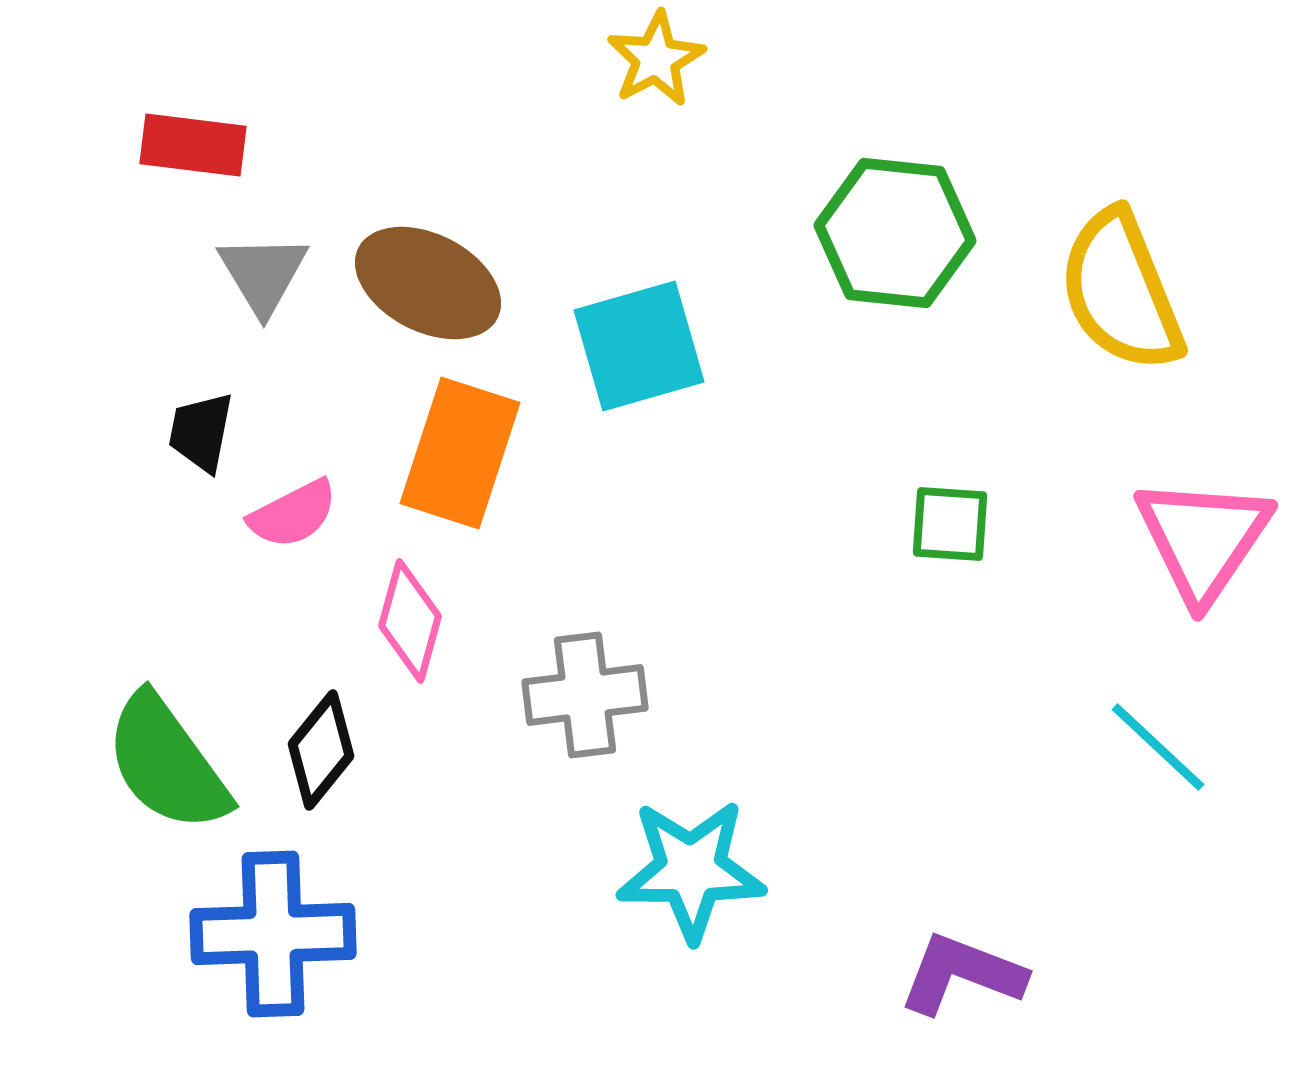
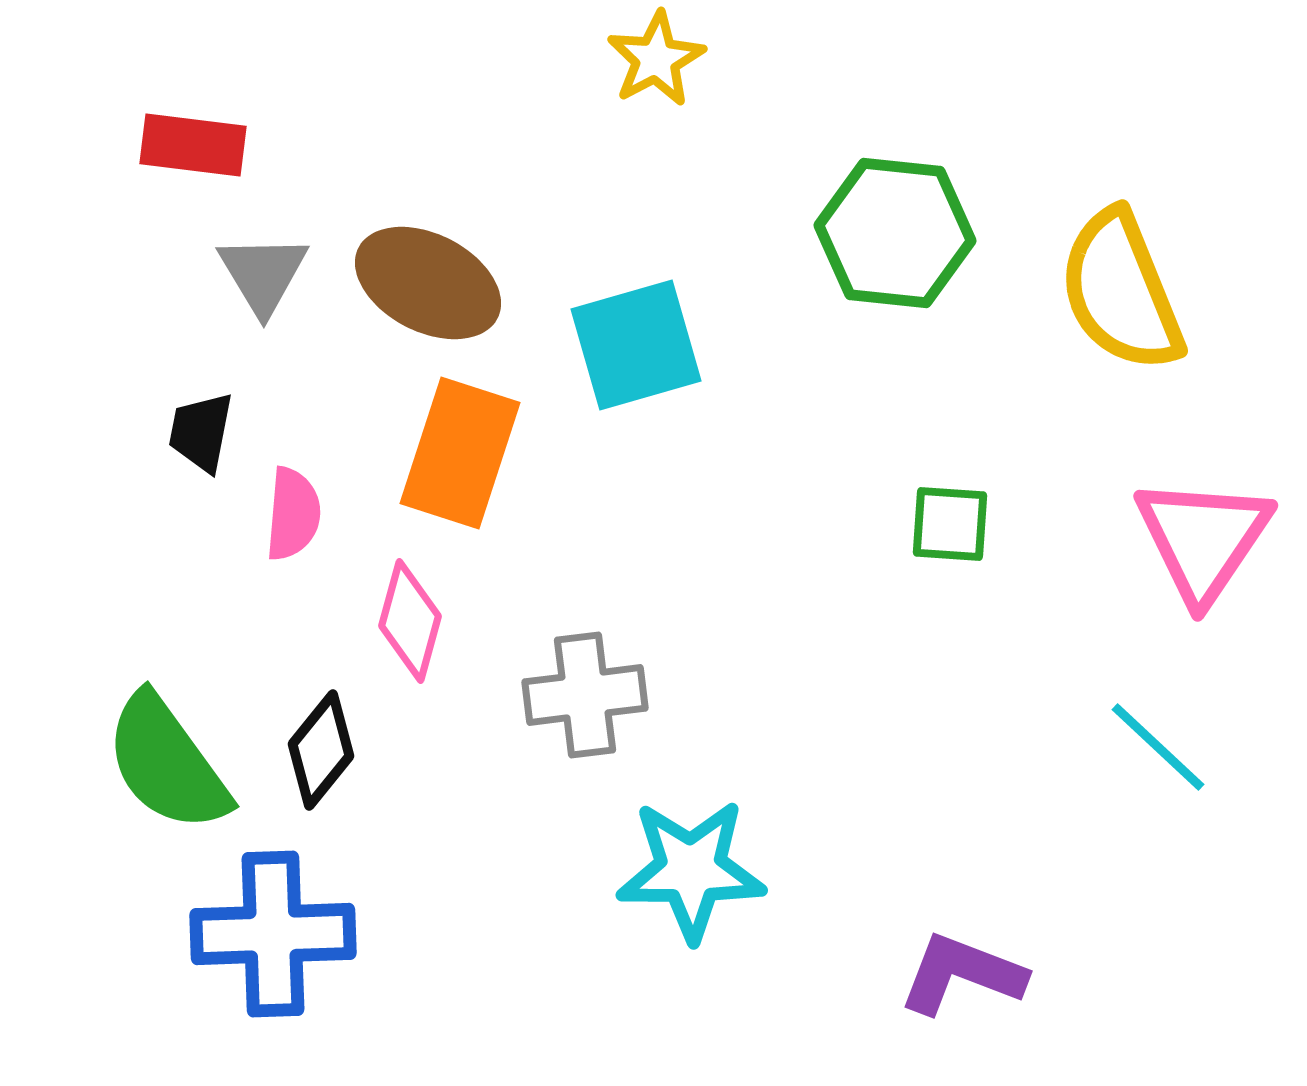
cyan square: moved 3 px left, 1 px up
pink semicircle: rotated 58 degrees counterclockwise
